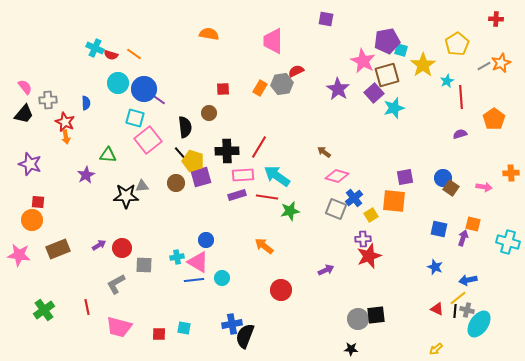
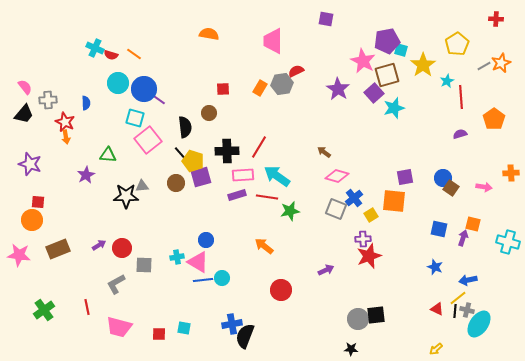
blue line at (194, 280): moved 9 px right
